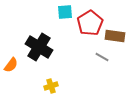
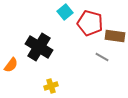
cyan square: rotated 35 degrees counterclockwise
red pentagon: rotated 25 degrees counterclockwise
